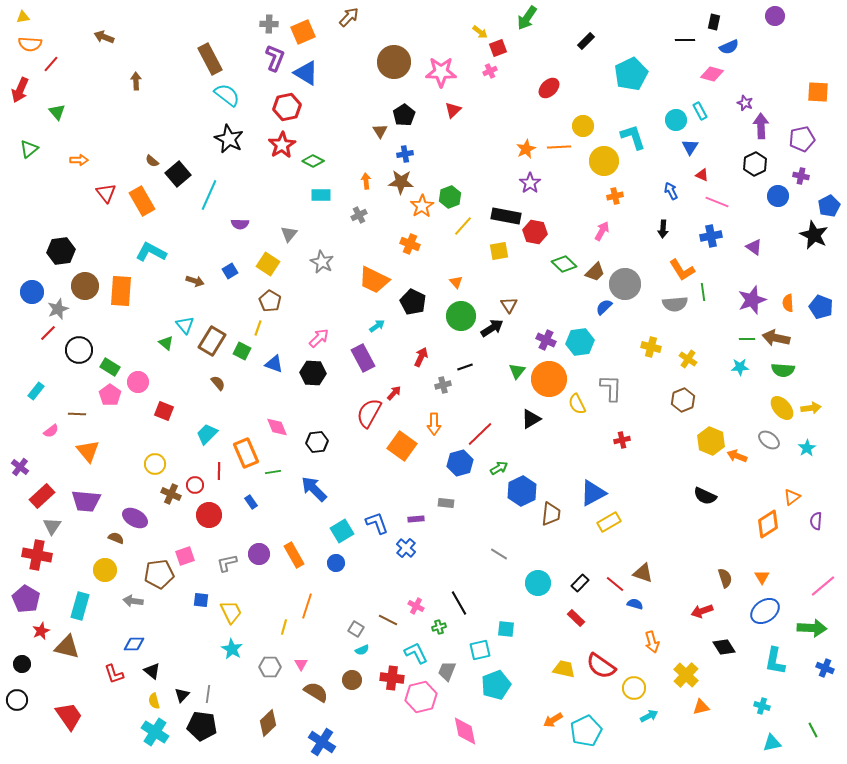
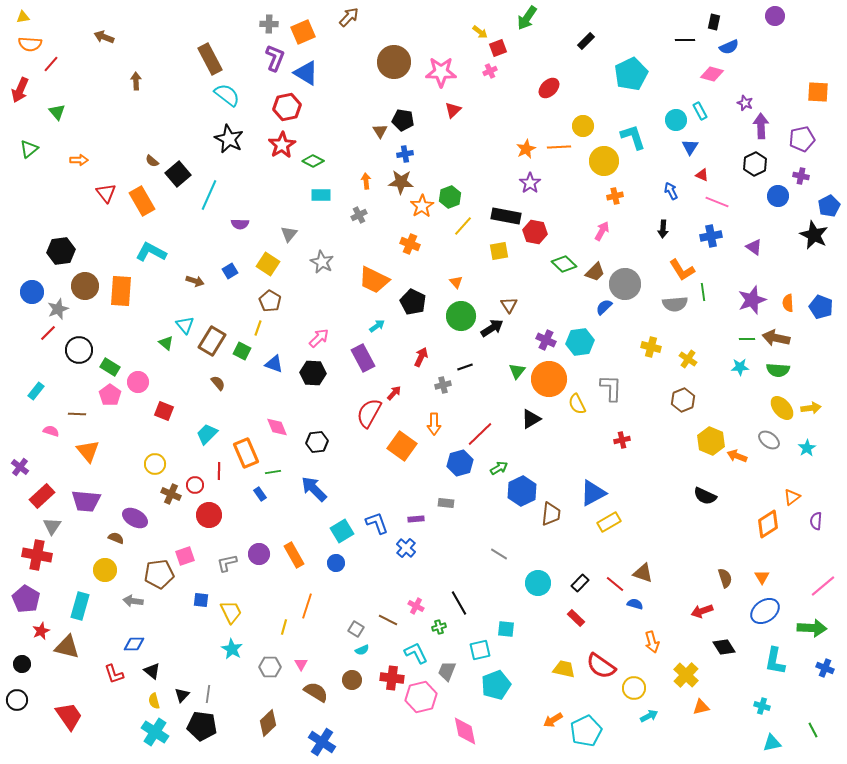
black pentagon at (404, 115): moved 1 px left, 5 px down; rotated 30 degrees counterclockwise
green semicircle at (783, 370): moved 5 px left
pink semicircle at (51, 431): rotated 126 degrees counterclockwise
blue rectangle at (251, 502): moved 9 px right, 8 px up
